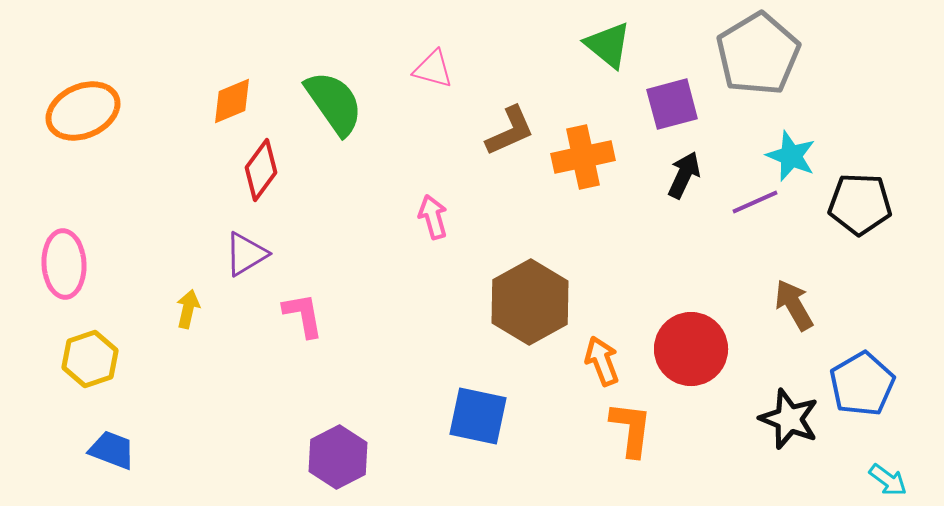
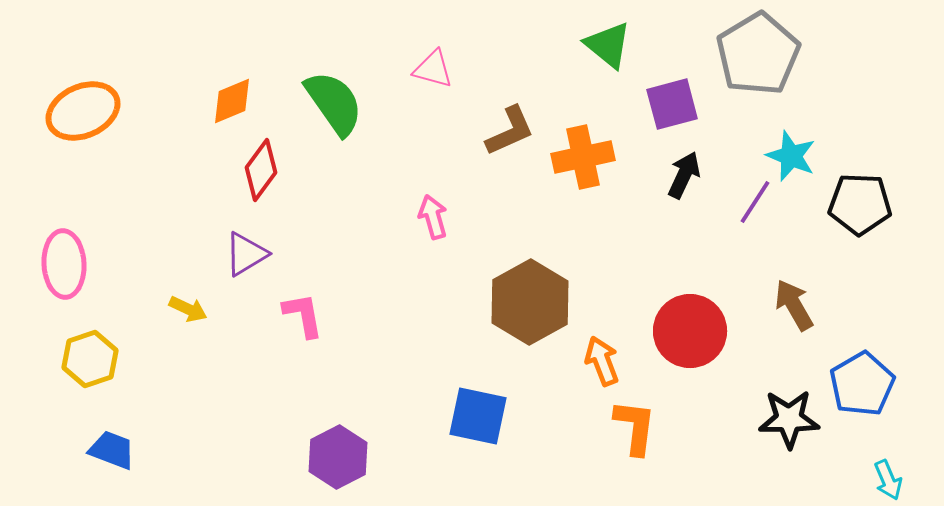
purple line: rotated 33 degrees counterclockwise
yellow arrow: rotated 102 degrees clockwise
red circle: moved 1 px left, 18 px up
black star: rotated 22 degrees counterclockwise
orange L-shape: moved 4 px right, 2 px up
cyan arrow: rotated 30 degrees clockwise
